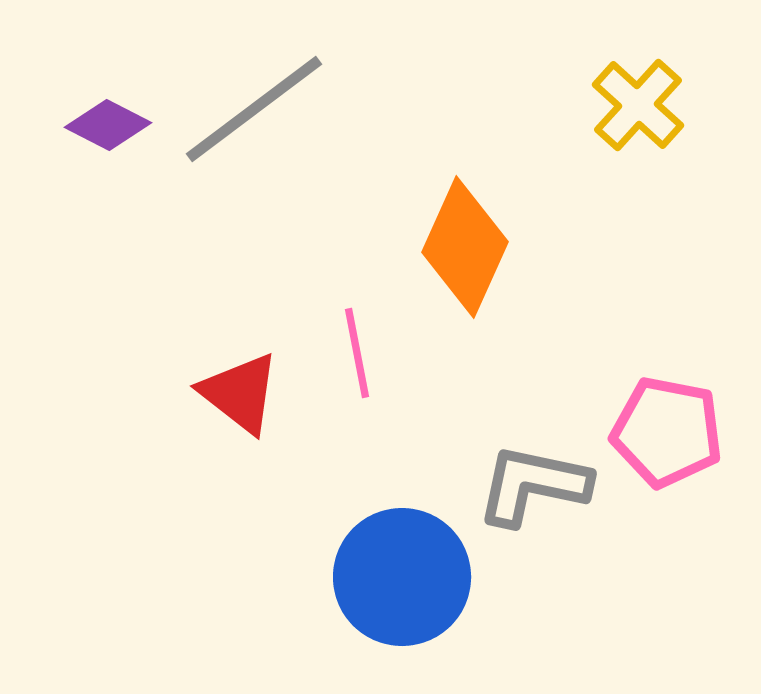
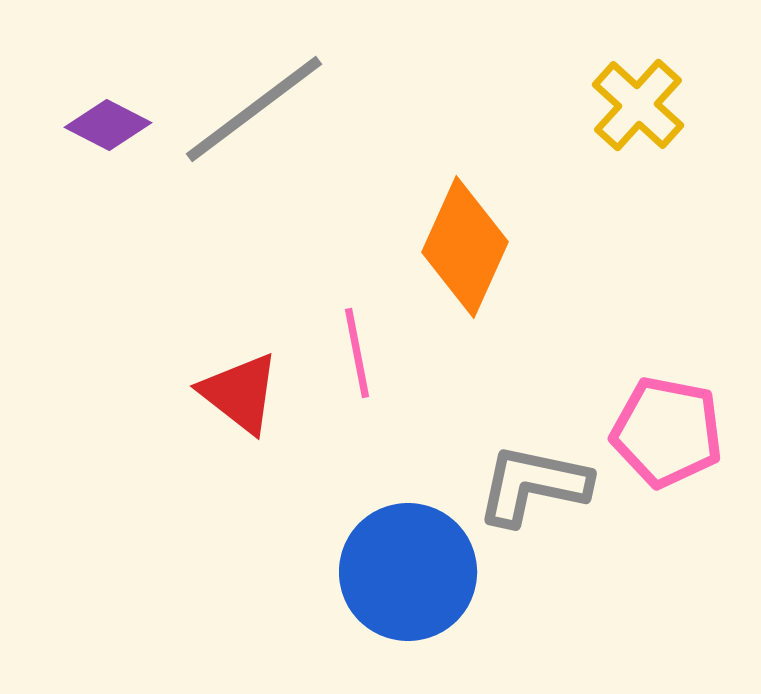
blue circle: moved 6 px right, 5 px up
